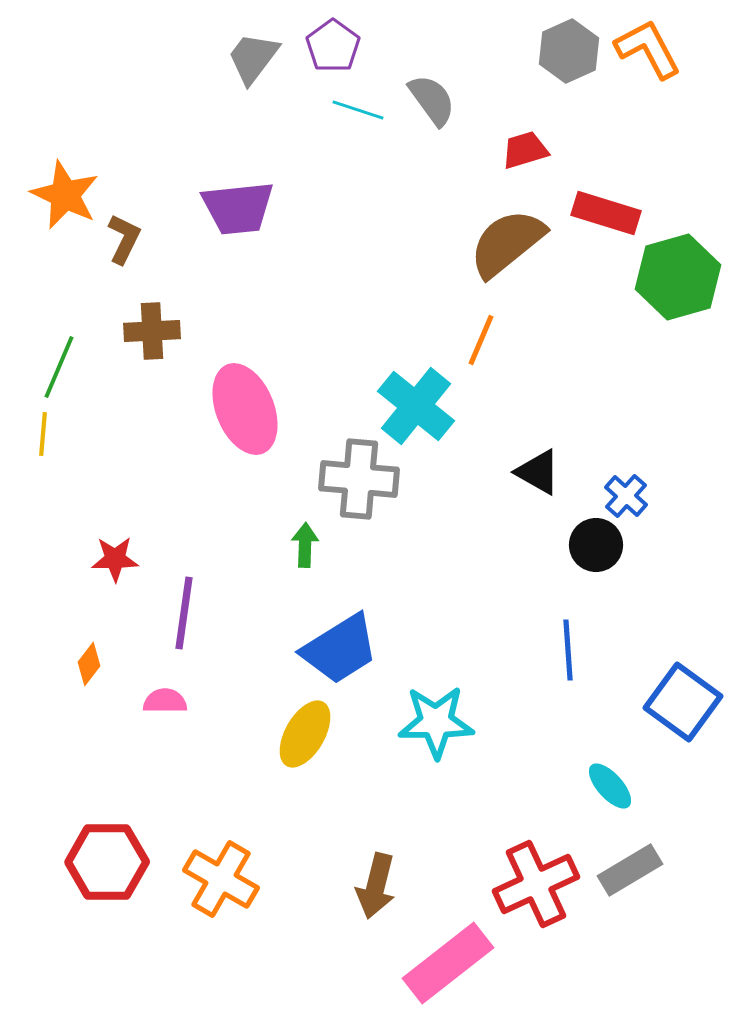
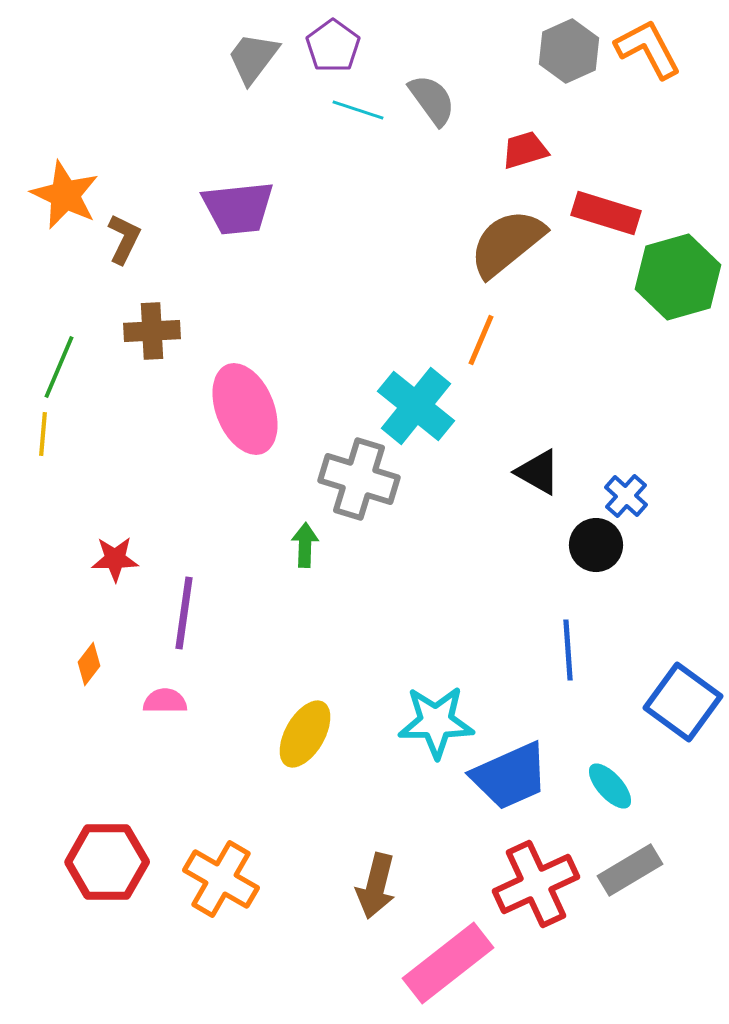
gray cross: rotated 12 degrees clockwise
blue trapezoid: moved 170 px right, 127 px down; rotated 8 degrees clockwise
